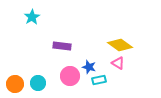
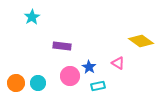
yellow diamond: moved 21 px right, 4 px up
blue star: rotated 16 degrees clockwise
cyan rectangle: moved 1 px left, 6 px down
orange circle: moved 1 px right, 1 px up
